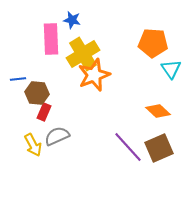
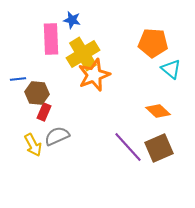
cyan triangle: rotated 15 degrees counterclockwise
